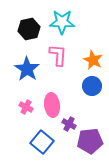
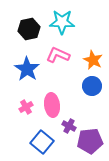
pink L-shape: rotated 70 degrees counterclockwise
pink cross: rotated 32 degrees clockwise
purple cross: moved 2 px down
